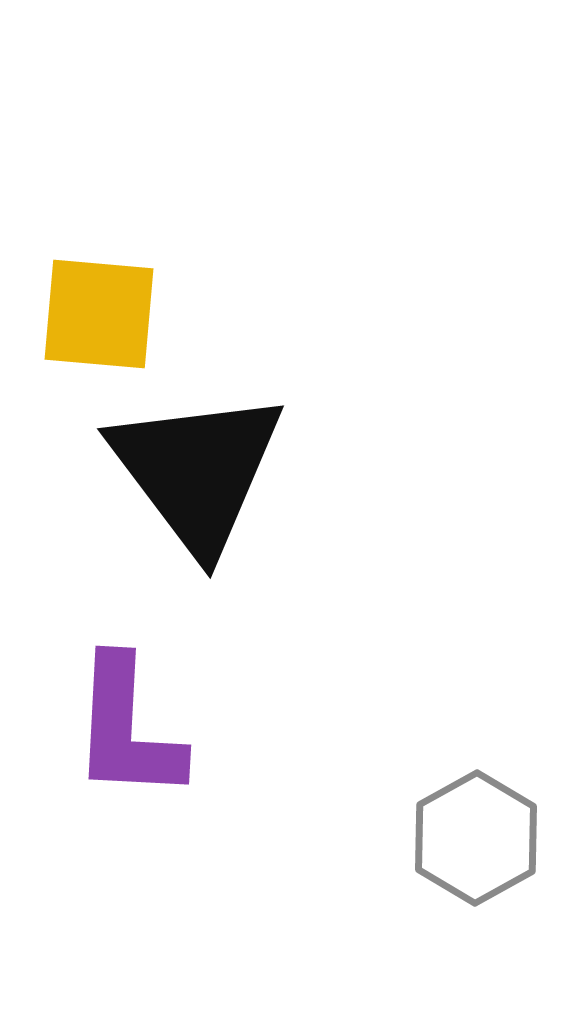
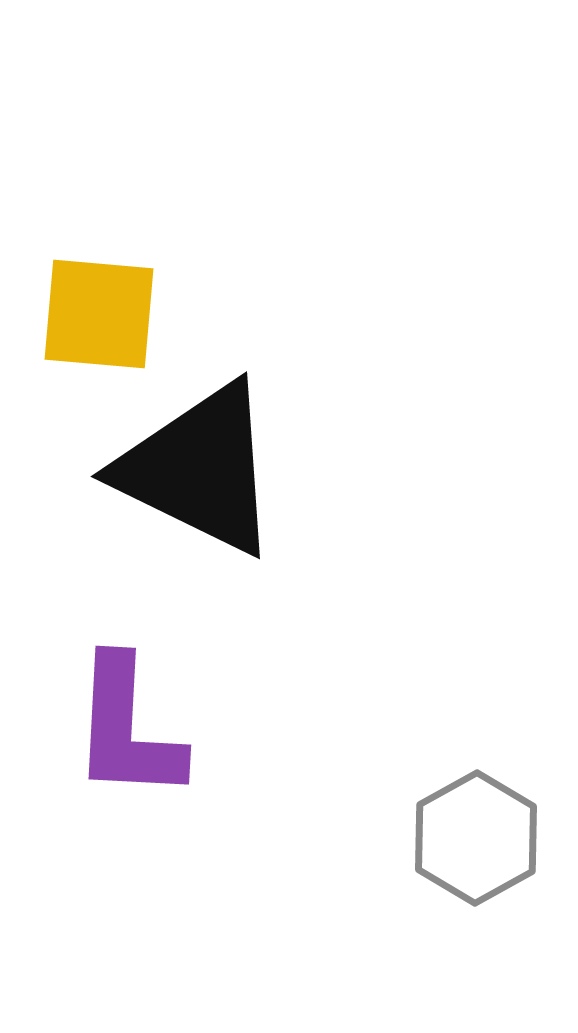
black triangle: moved 2 px right, 2 px up; rotated 27 degrees counterclockwise
